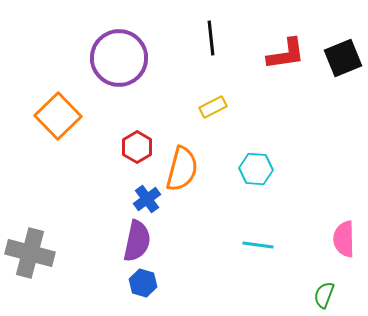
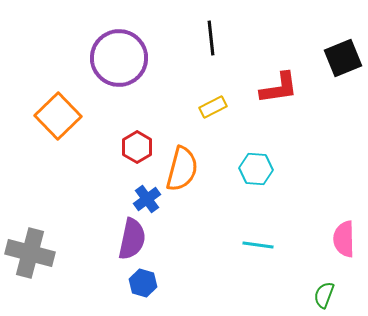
red L-shape: moved 7 px left, 34 px down
purple semicircle: moved 5 px left, 2 px up
